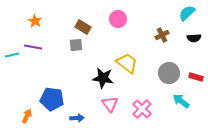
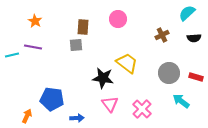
brown rectangle: rotated 63 degrees clockwise
